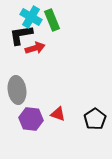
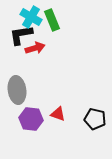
black pentagon: rotated 25 degrees counterclockwise
